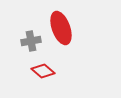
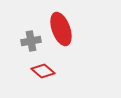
red ellipse: moved 1 px down
